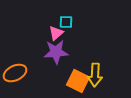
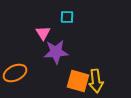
cyan square: moved 1 px right, 5 px up
pink triangle: moved 13 px left; rotated 21 degrees counterclockwise
yellow arrow: moved 1 px right, 6 px down; rotated 10 degrees counterclockwise
orange square: rotated 10 degrees counterclockwise
